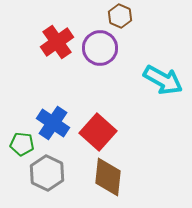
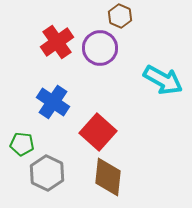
blue cross: moved 21 px up
